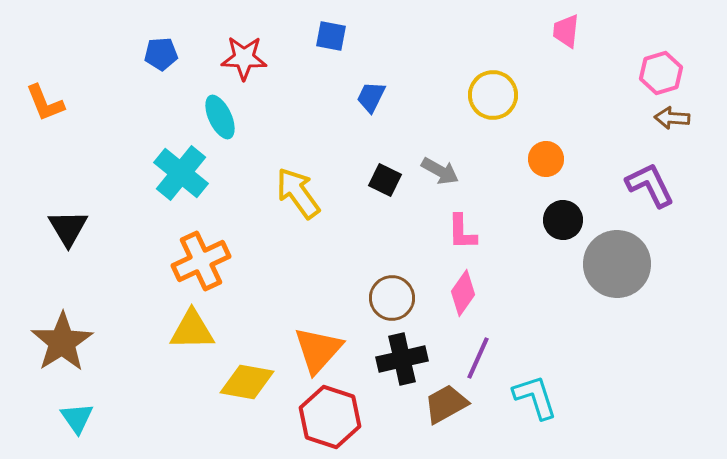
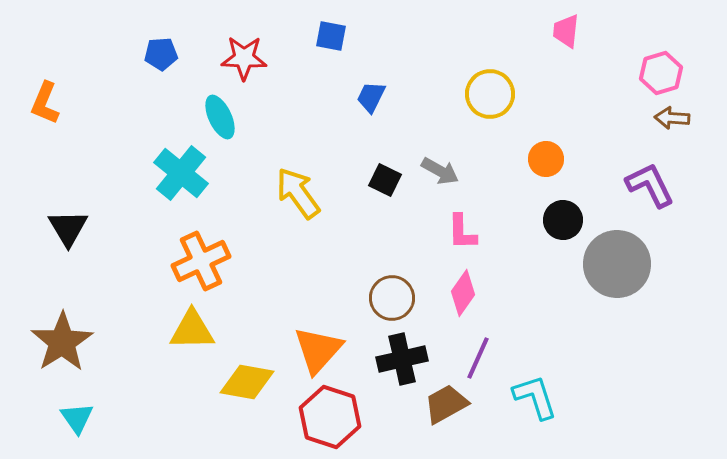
yellow circle: moved 3 px left, 1 px up
orange L-shape: rotated 45 degrees clockwise
